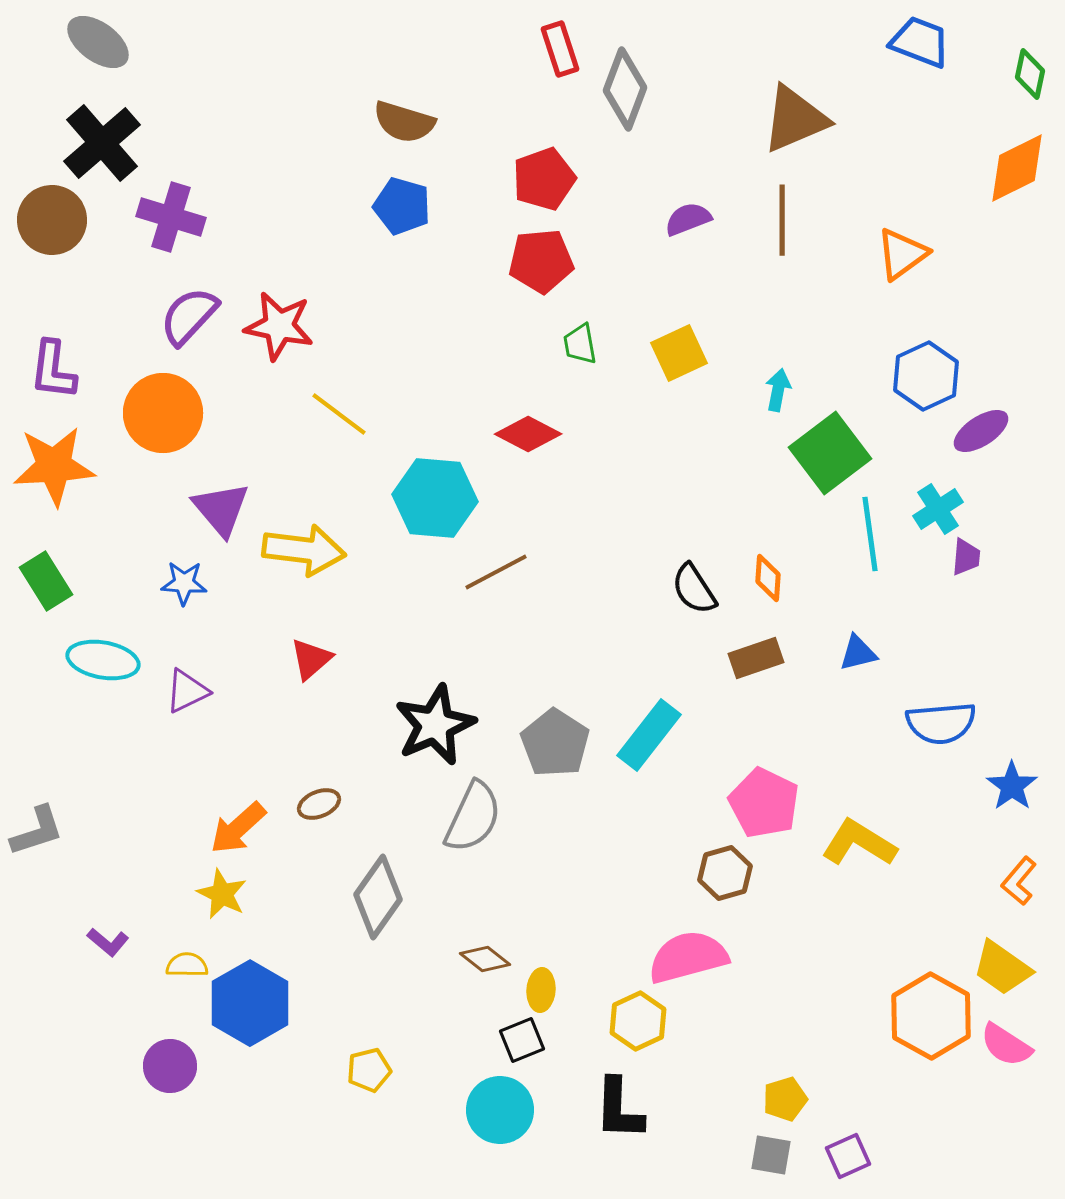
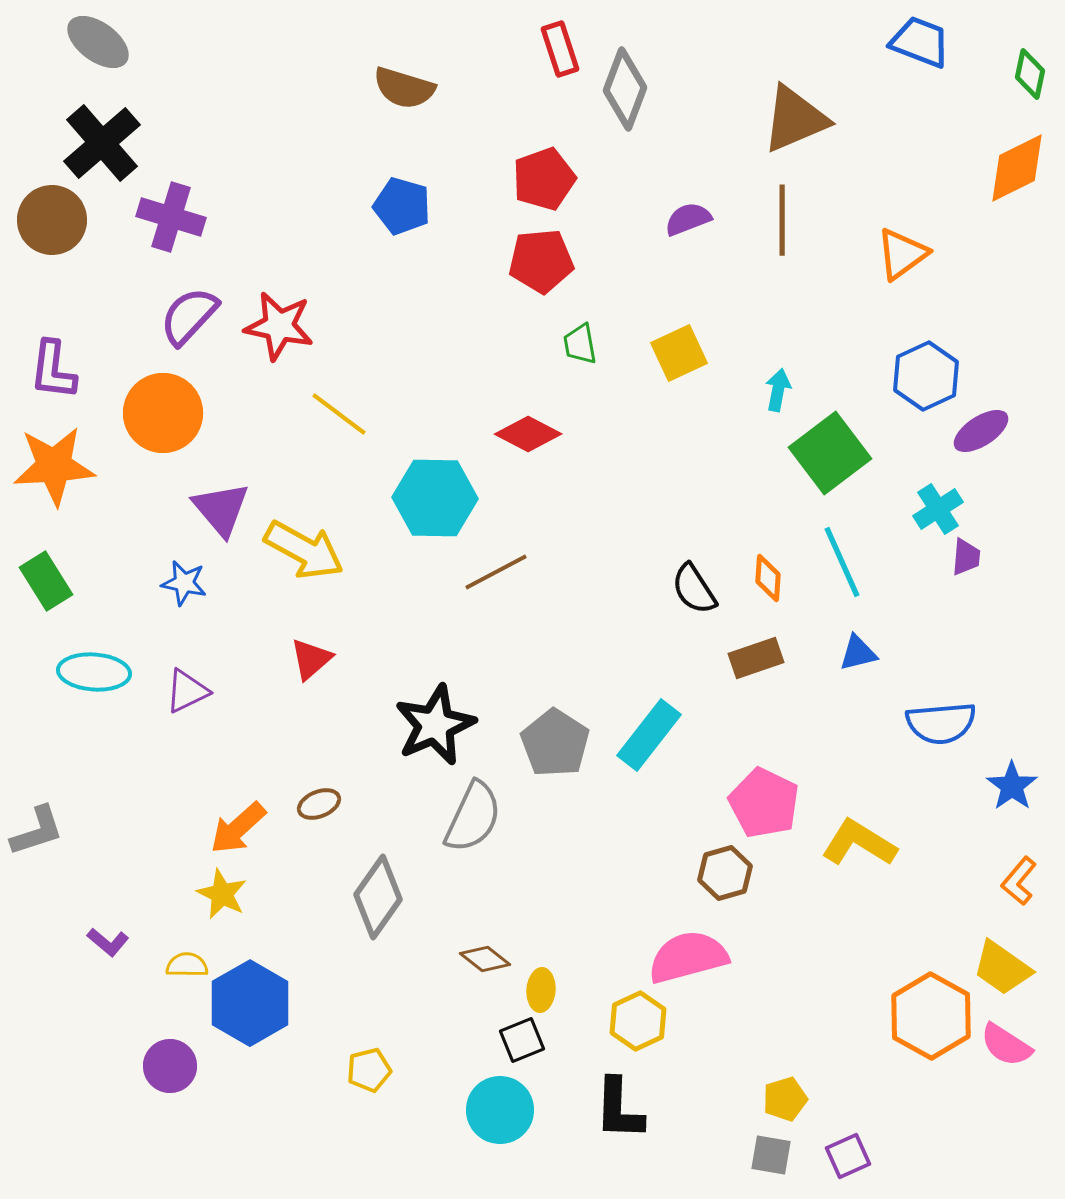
brown semicircle at (404, 122): moved 34 px up
cyan hexagon at (435, 498): rotated 4 degrees counterclockwise
cyan line at (870, 534): moved 28 px left, 28 px down; rotated 16 degrees counterclockwise
yellow arrow at (304, 550): rotated 22 degrees clockwise
blue star at (184, 583): rotated 9 degrees clockwise
cyan ellipse at (103, 660): moved 9 px left, 12 px down; rotated 6 degrees counterclockwise
